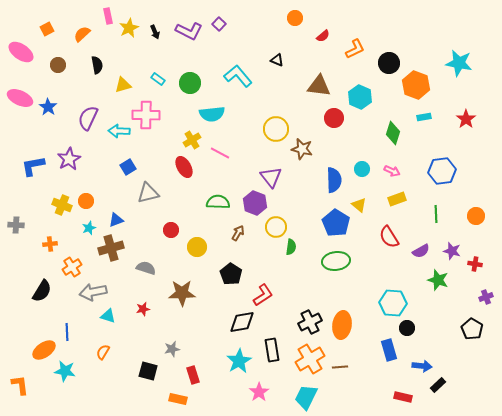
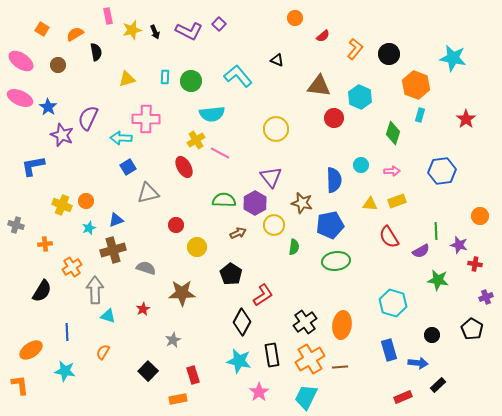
yellow star at (129, 28): moved 3 px right, 2 px down; rotated 12 degrees clockwise
orange square at (47, 29): moved 5 px left; rotated 32 degrees counterclockwise
orange semicircle at (82, 34): moved 7 px left; rotated 12 degrees clockwise
orange L-shape at (355, 49): rotated 25 degrees counterclockwise
pink ellipse at (21, 52): moved 9 px down
black circle at (389, 63): moved 9 px up
cyan star at (459, 63): moved 6 px left, 5 px up
black semicircle at (97, 65): moved 1 px left, 13 px up
cyan rectangle at (158, 79): moved 7 px right, 2 px up; rotated 56 degrees clockwise
green circle at (190, 83): moved 1 px right, 2 px up
yellow triangle at (123, 85): moved 4 px right, 6 px up
pink cross at (146, 115): moved 4 px down
cyan rectangle at (424, 117): moved 4 px left, 2 px up; rotated 64 degrees counterclockwise
cyan arrow at (119, 131): moved 2 px right, 7 px down
yellow cross at (192, 140): moved 4 px right
brown star at (302, 149): moved 54 px down
purple star at (69, 159): moved 7 px left, 24 px up; rotated 20 degrees counterclockwise
cyan circle at (362, 169): moved 1 px left, 4 px up
pink arrow at (392, 171): rotated 28 degrees counterclockwise
yellow rectangle at (397, 199): moved 2 px down
green semicircle at (218, 202): moved 6 px right, 2 px up
purple hexagon at (255, 203): rotated 10 degrees clockwise
yellow triangle at (359, 205): moved 11 px right, 1 px up; rotated 35 degrees counterclockwise
green line at (436, 214): moved 17 px down
orange circle at (476, 216): moved 4 px right
blue pentagon at (336, 223): moved 6 px left, 2 px down; rotated 28 degrees clockwise
gray cross at (16, 225): rotated 14 degrees clockwise
yellow circle at (276, 227): moved 2 px left, 2 px up
red circle at (171, 230): moved 5 px right, 5 px up
brown arrow at (238, 233): rotated 35 degrees clockwise
orange cross at (50, 244): moved 5 px left
green semicircle at (291, 247): moved 3 px right
brown cross at (111, 248): moved 2 px right, 2 px down
purple star at (452, 251): moved 7 px right, 6 px up
green star at (438, 280): rotated 10 degrees counterclockwise
gray arrow at (93, 292): moved 2 px right, 2 px up; rotated 100 degrees clockwise
cyan hexagon at (393, 303): rotated 12 degrees clockwise
red star at (143, 309): rotated 16 degrees counterclockwise
black diamond at (242, 322): rotated 52 degrees counterclockwise
black cross at (310, 322): moved 5 px left; rotated 10 degrees counterclockwise
black circle at (407, 328): moved 25 px right, 7 px down
gray star at (172, 349): moved 1 px right, 9 px up; rotated 14 degrees counterclockwise
orange ellipse at (44, 350): moved 13 px left
black rectangle at (272, 350): moved 5 px down
cyan star at (239, 361): rotated 30 degrees counterclockwise
blue arrow at (422, 366): moved 4 px left, 3 px up
black square at (148, 371): rotated 30 degrees clockwise
red rectangle at (403, 397): rotated 36 degrees counterclockwise
orange rectangle at (178, 399): rotated 24 degrees counterclockwise
